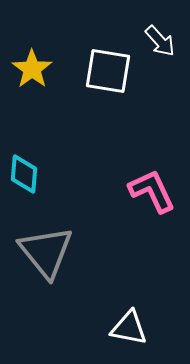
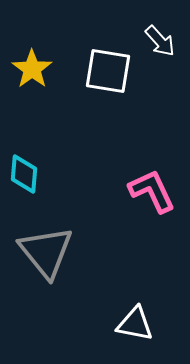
white triangle: moved 6 px right, 4 px up
